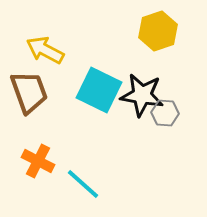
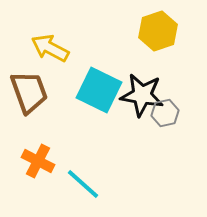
yellow arrow: moved 5 px right, 2 px up
gray hexagon: rotated 16 degrees counterclockwise
